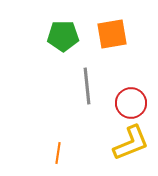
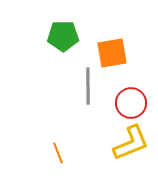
orange square: moved 19 px down
gray line: moved 1 px right; rotated 6 degrees clockwise
orange line: rotated 30 degrees counterclockwise
